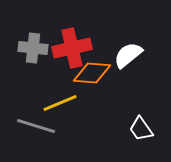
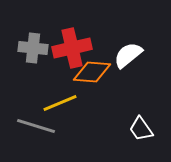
orange diamond: moved 1 px up
